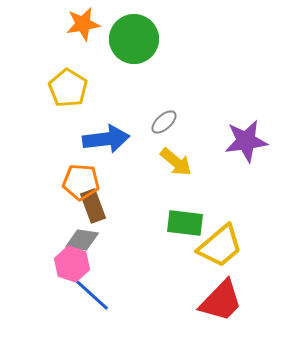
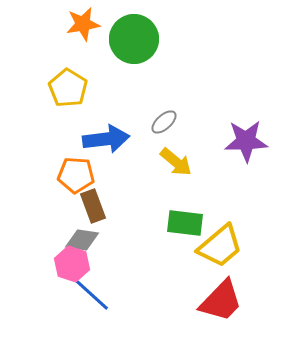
purple star: rotated 6 degrees clockwise
orange pentagon: moved 5 px left, 7 px up
